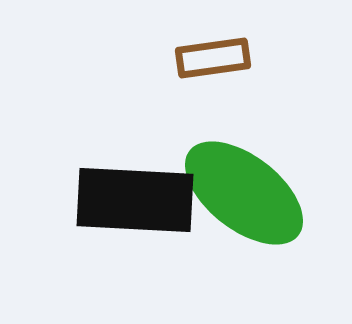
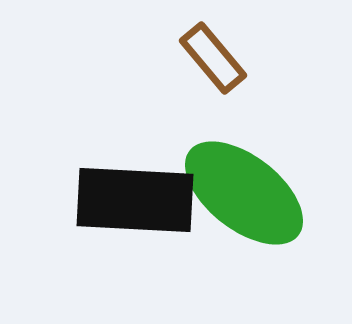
brown rectangle: rotated 58 degrees clockwise
